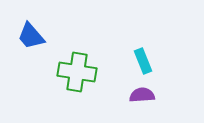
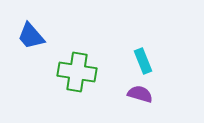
purple semicircle: moved 2 px left, 1 px up; rotated 20 degrees clockwise
